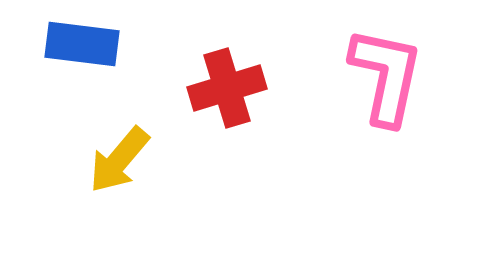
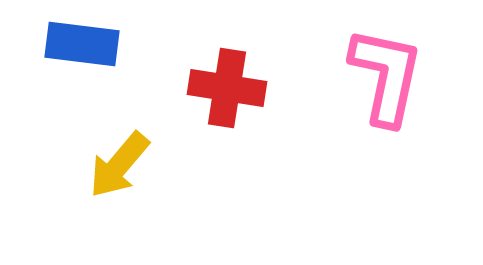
red cross: rotated 26 degrees clockwise
yellow arrow: moved 5 px down
